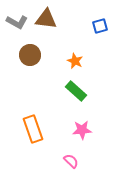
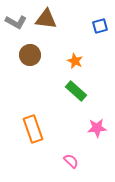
gray L-shape: moved 1 px left
pink star: moved 15 px right, 2 px up
